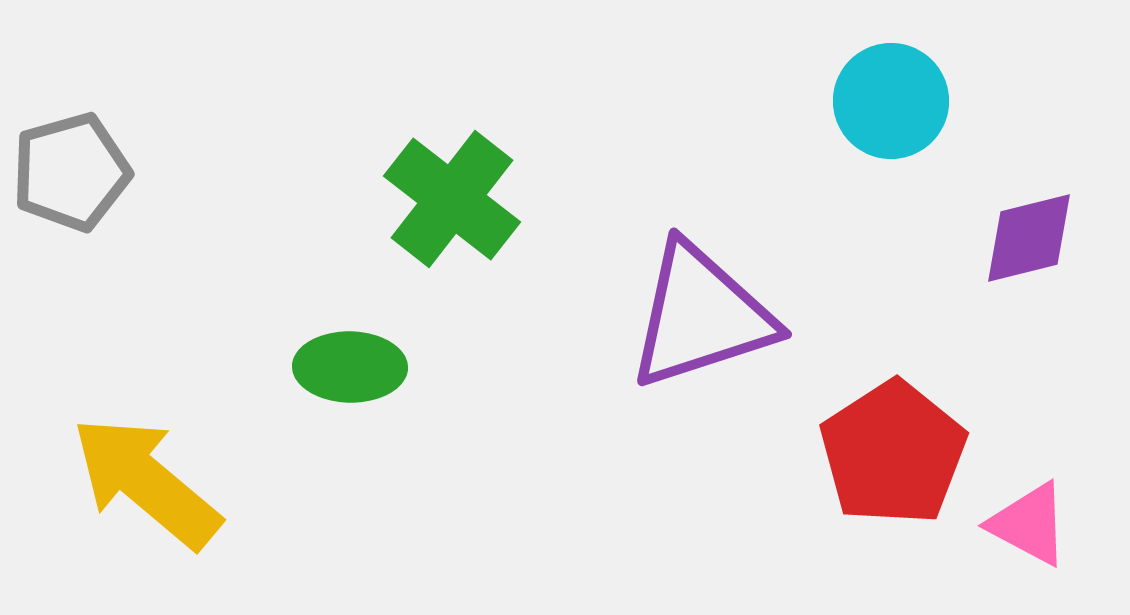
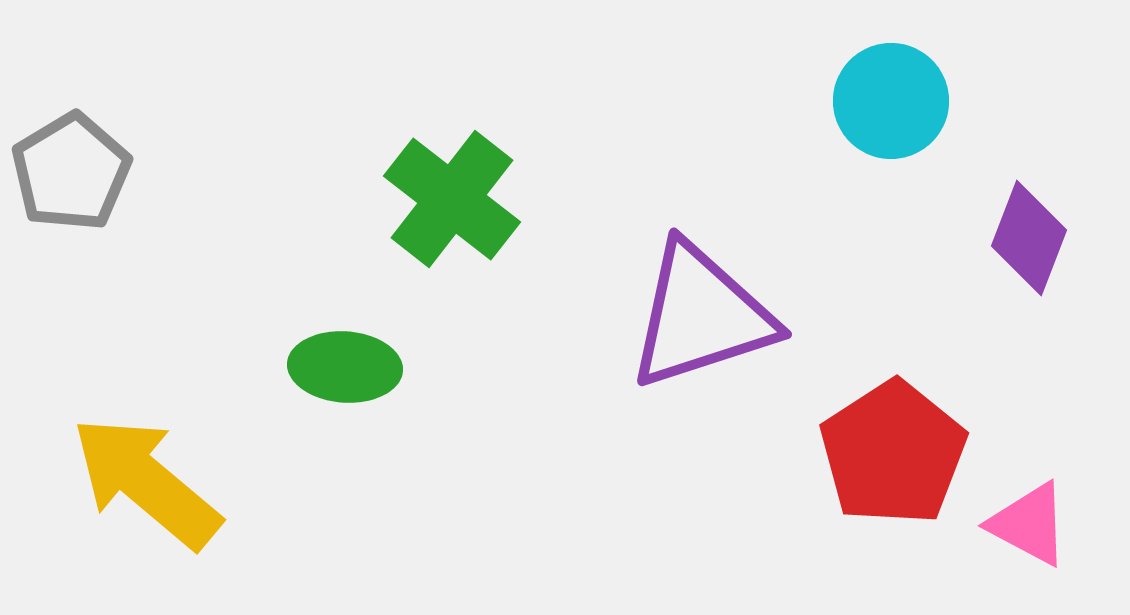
gray pentagon: rotated 15 degrees counterclockwise
purple diamond: rotated 55 degrees counterclockwise
green ellipse: moved 5 px left; rotated 3 degrees clockwise
